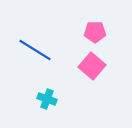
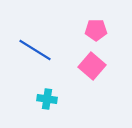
pink pentagon: moved 1 px right, 2 px up
cyan cross: rotated 12 degrees counterclockwise
